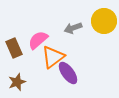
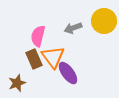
pink semicircle: moved 4 px up; rotated 35 degrees counterclockwise
brown rectangle: moved 20 px right, 11 px down
orange triangle: rotated 30 degrees counterclockwise
brown star: moved 1 px down
